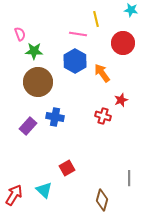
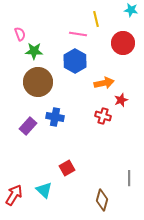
orange arrow: moved 2 px right, 10 px down; rotated 114 degrees clockwise
